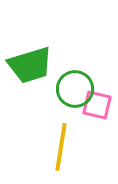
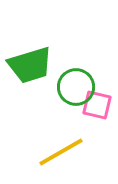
green circle: moved 1 px right, 2 px up
yellow line: moved 5 px down; rotated 51 degrees clockwise
